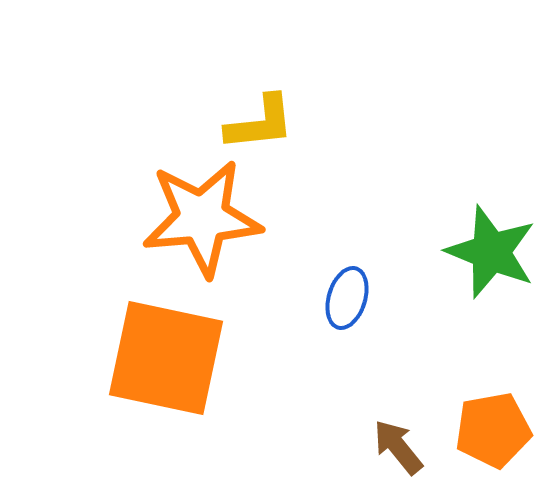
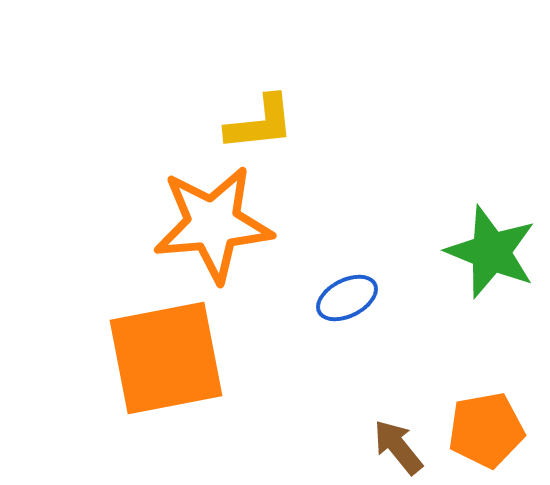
orange star: moved 11 px right, 6 px down
blue ellipse: rotated 46 degrees clockwise
orange square: rotated 23 degrees counterclockwise
orange pentagon: moved 7 px left
